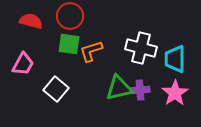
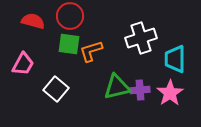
red semicircle: moved 2 px right
white cross: moved 10 px up; rotated 32 degrees counterclockwise
green triangle: moved 2 px left, 1 px up
pink star: moved 5 px left
